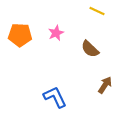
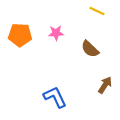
pink star: rotated 21 degrees clockwise
